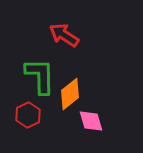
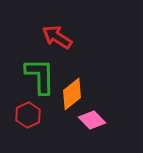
red arrow: moved 7 px left, 2 px down
orange diamond: moved 2 px right
pink diamond: moved 1 px right, 1 px up; rotated 28 degrees counterclockwise
